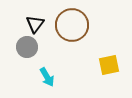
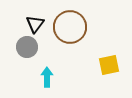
brown circle: moved 2 px left, 2 px down
cyan arrow: rotated 150 degrees counterclockwise
